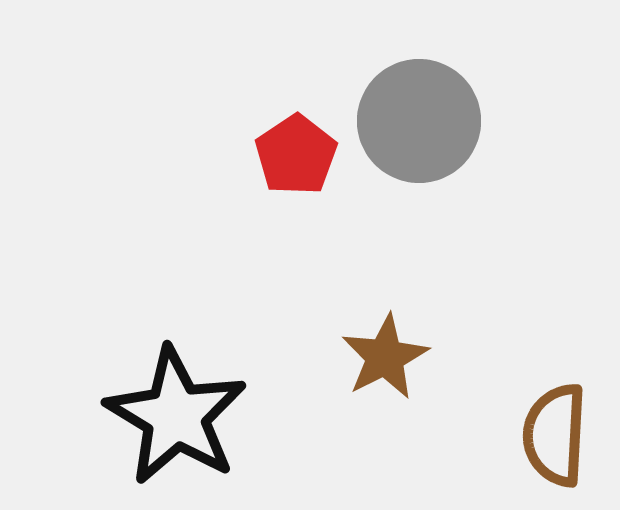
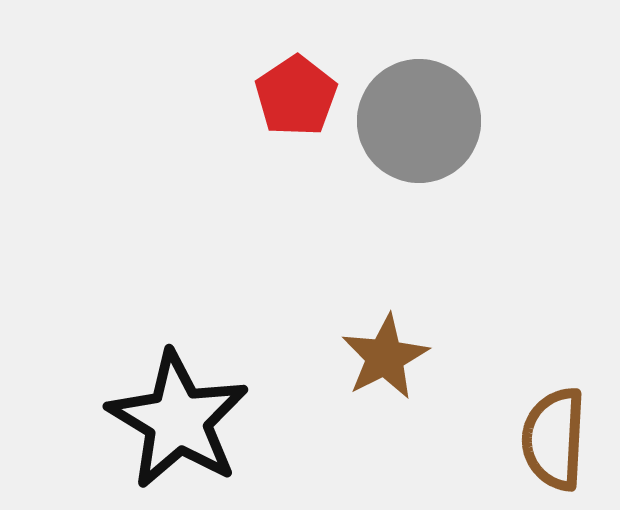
red pentagon: moved 59 px up
black star: moved 2 px right, 4 px down
brown semicircle: moved 1 px left, 4 px down
